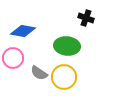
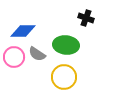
blue diamond: rotated 10 degrees counterclockwise
green ellipse: moved 1 px left, 1 px up
pink circle: moved 1 px right, 1 px up
gray semicircle: moved 2 px left, 19 px up
